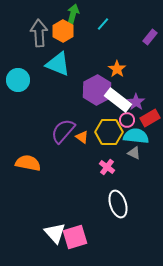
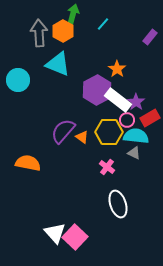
pink square: rotated 30 degrees counterclockwise
